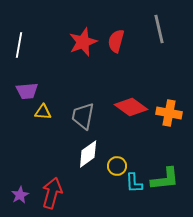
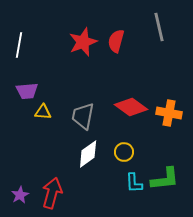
gray line: moved 2 px up
yellow circle: moved 7 px right, 14 px up
